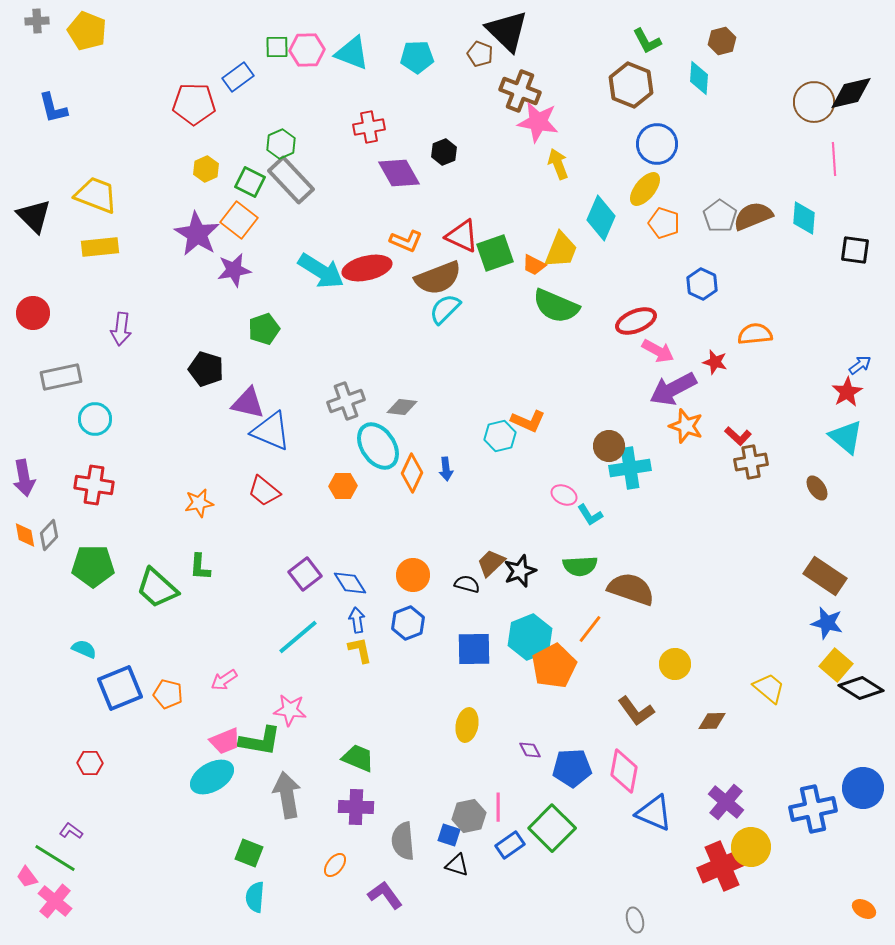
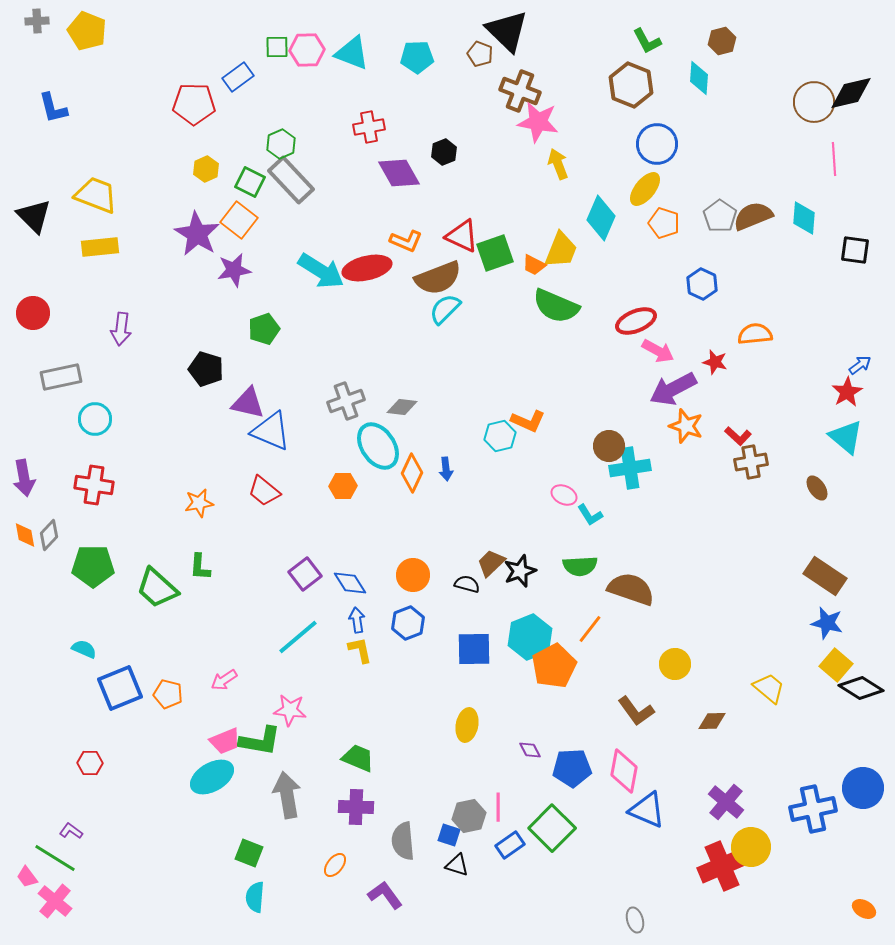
blue triangle at (654, 813): moved 7 px left, 3 px up
